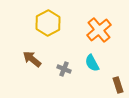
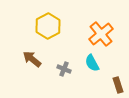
yellow hexagon: moved 3 px down
orange cross: moved 2 px right, 4 px down
